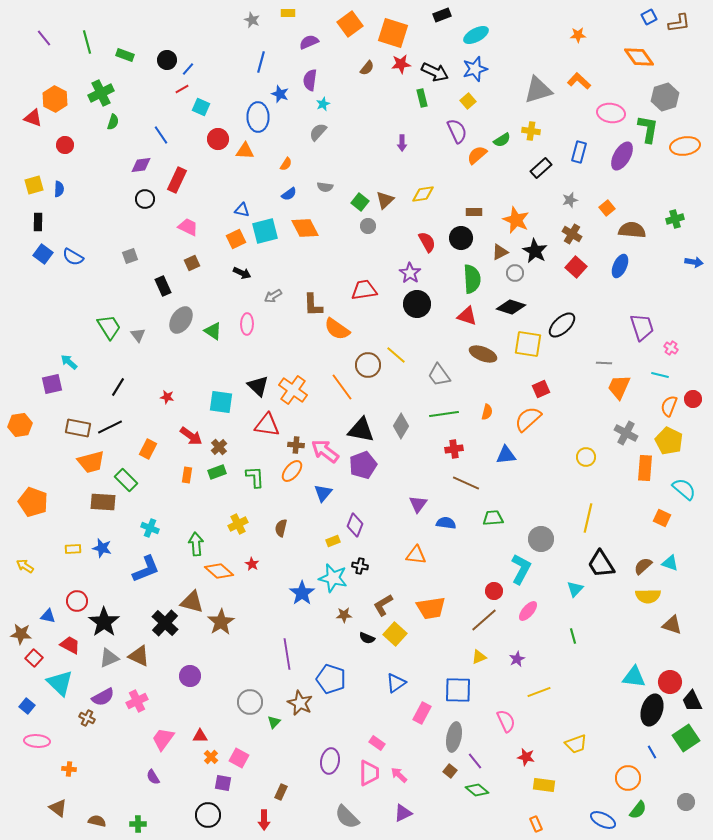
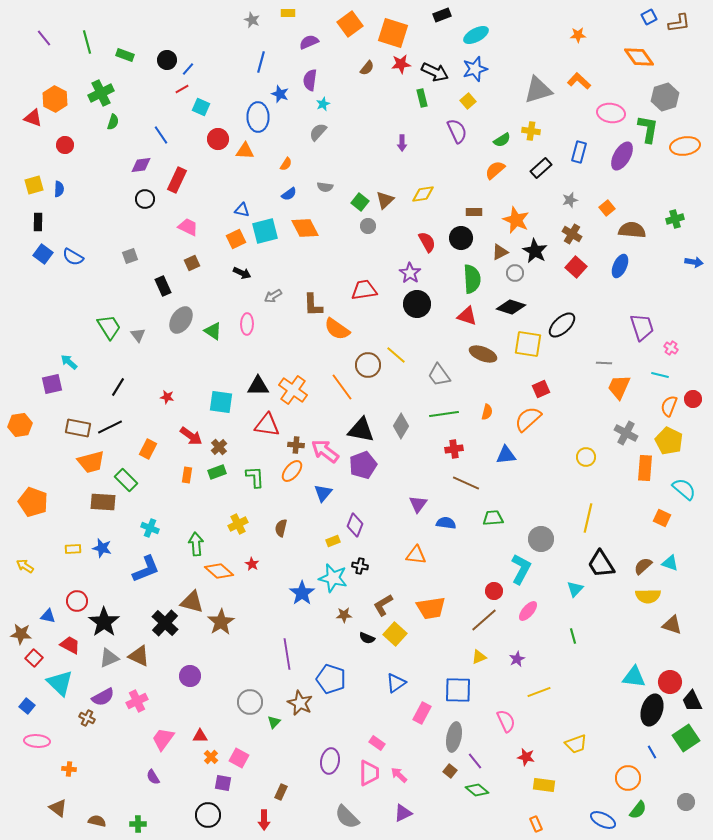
orange semicircle at (477, 155): moved 18 px right, 15 px down
black triangle at (258, 386): rotated 45 degrees counterclockwise
